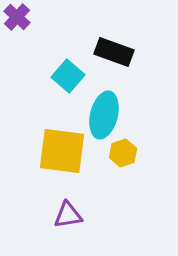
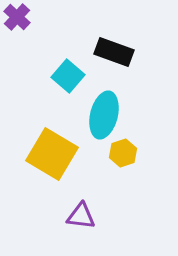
yellow square: moved 10 px left, 3 px down; rotated 24 degrees clockwise
purple triangle: moved 13 px right, 1 px down; rotated 16 degrees clockwise
